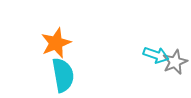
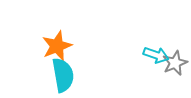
orange star: moved 1 px right, 3 px down
gray star: moved 1 px down
